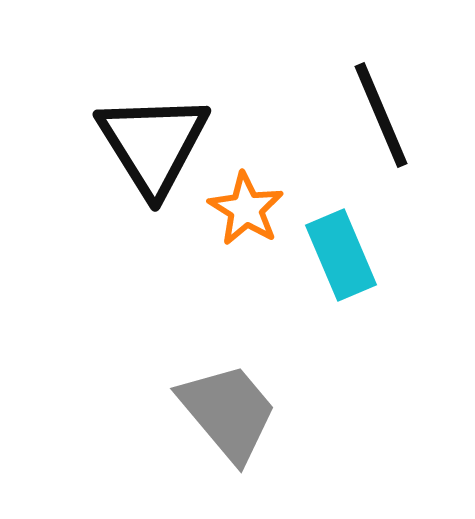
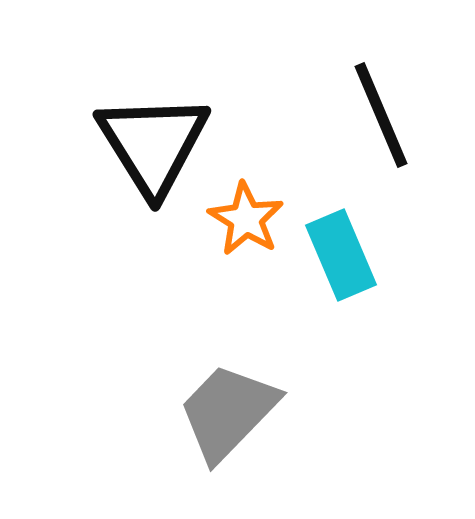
orange star: moved 10 px down
gray trapezoid: rotated 96 degrees counterclockwise
